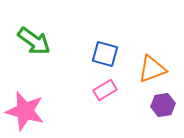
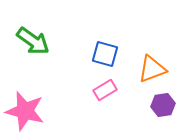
green arrow: moved 1 px left
